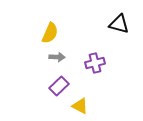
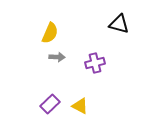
purple rectangle: moved 9 px left, 18 px down
